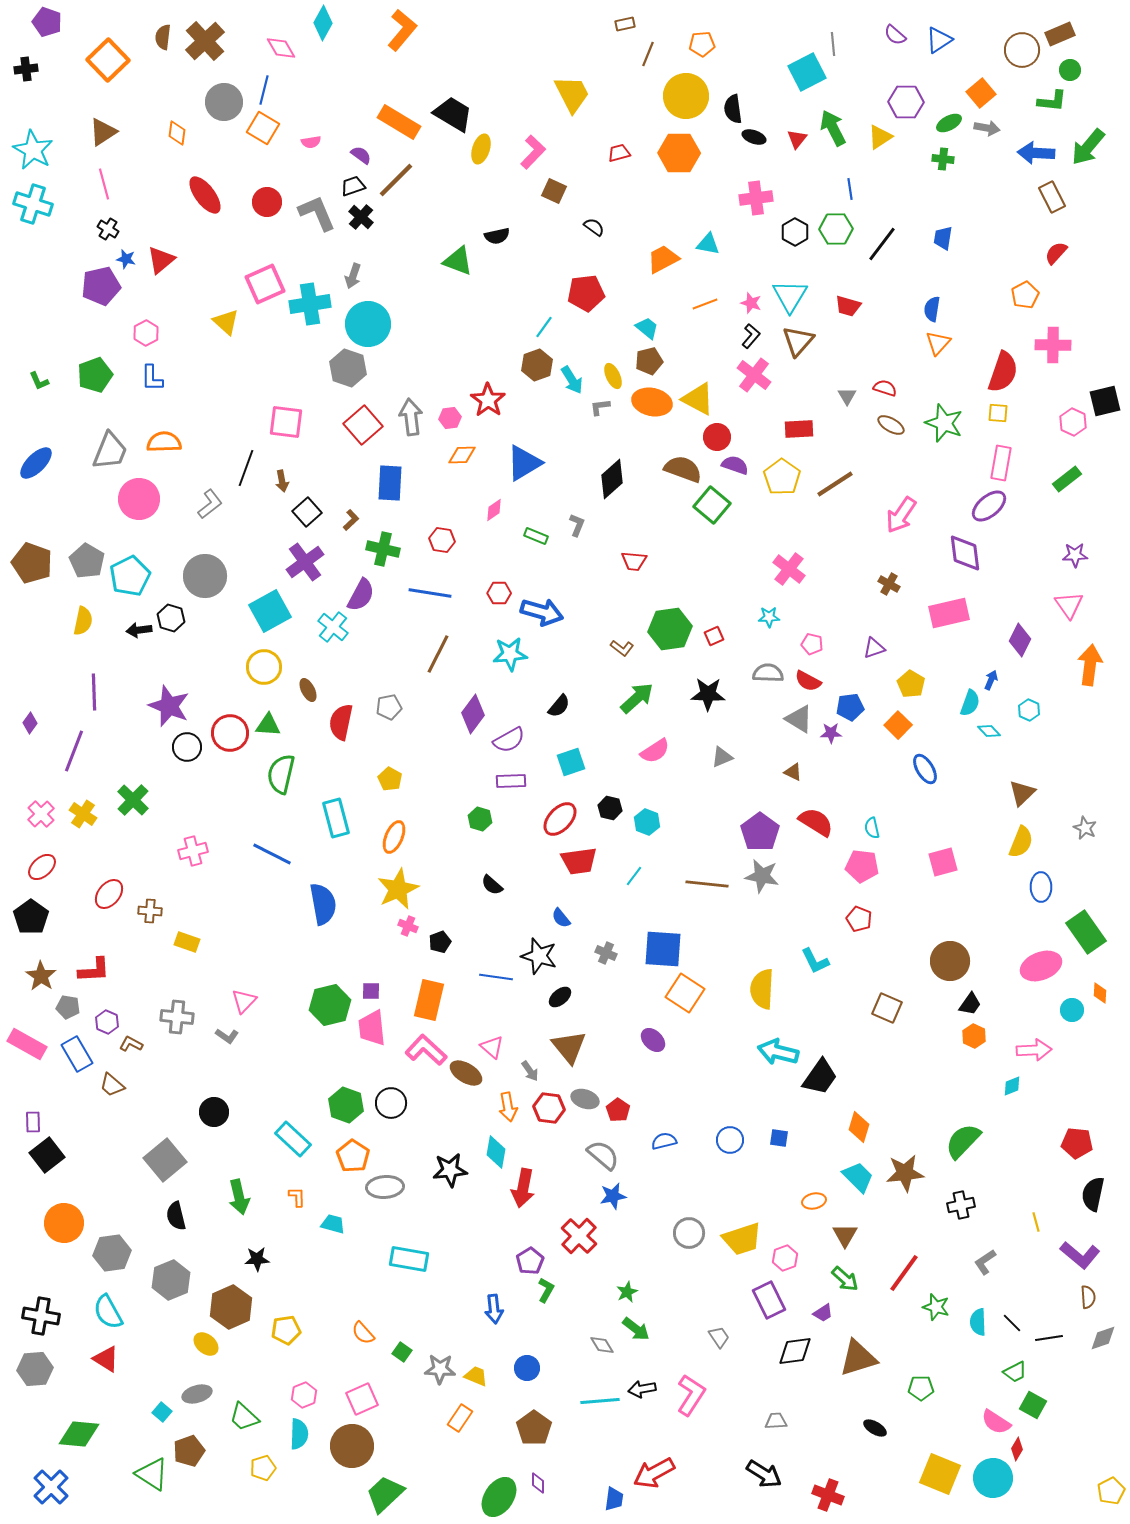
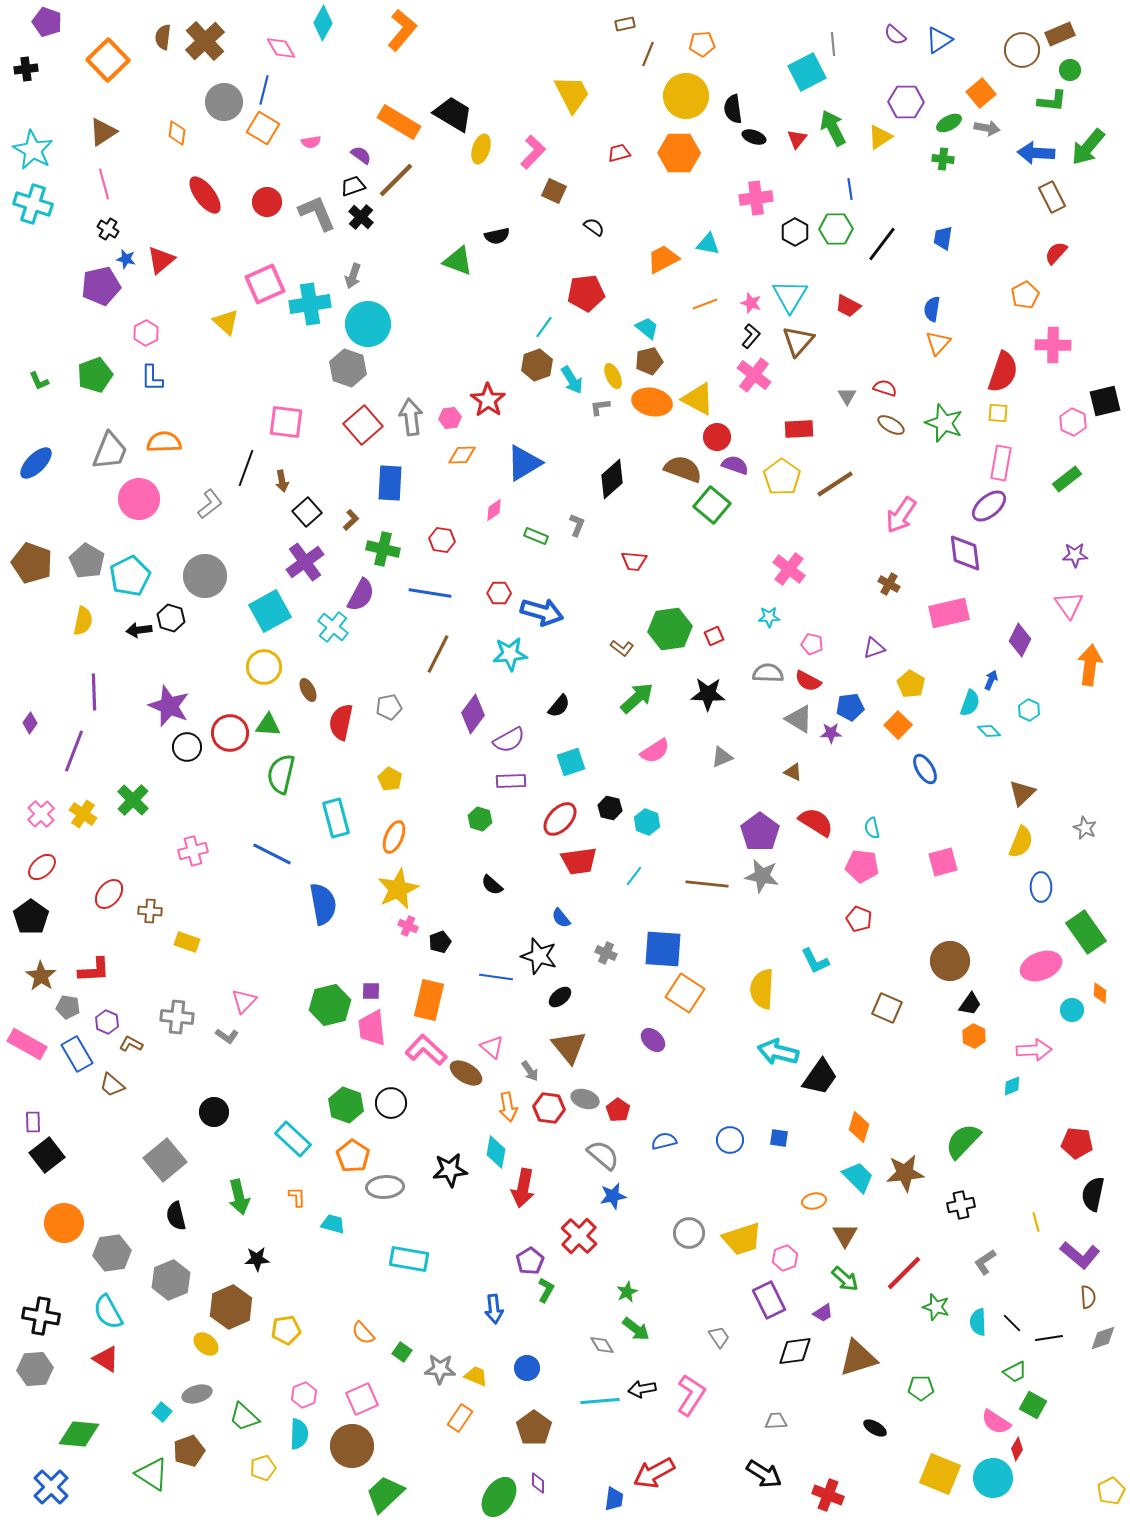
red trapezoid at (848, 306): rotated 12 degrees clockwise
red line at (904, 1273): rotated 9 degrees clockwise
